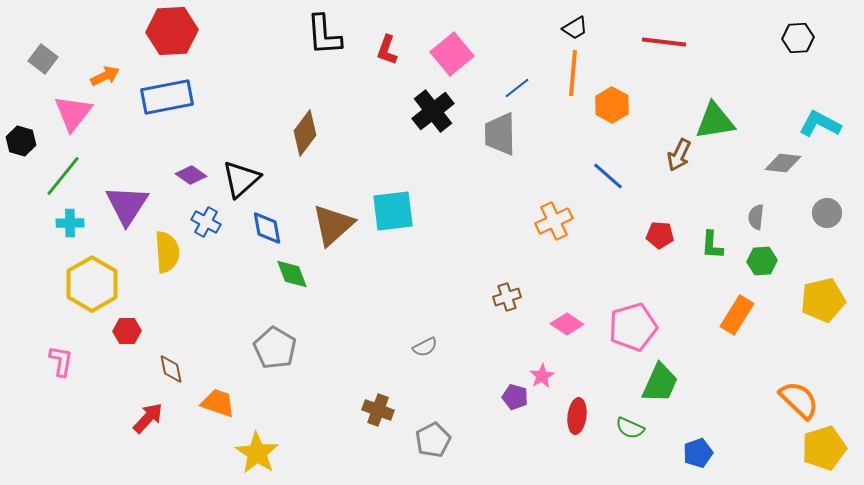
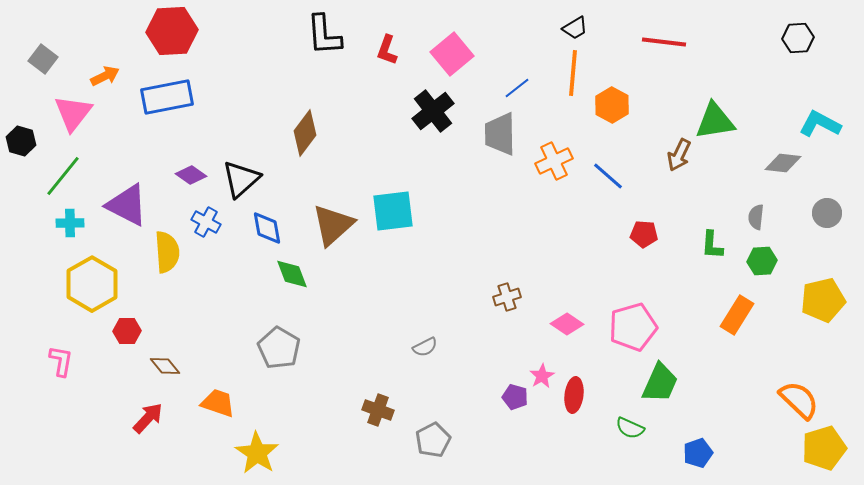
purple triangle at (127, 205): rotated 36 degrees counterclockwise
orange cross at (554, 221): moved 60 px up
red pentagon at (660, 235): moved 16 px left, 1 px up
gray pentagon at (275, 348): moved 4 px right
brown diamond at (171, 369): moved 6 px left, 3 px up; rotated 28 degrees counterclockwise
red ellipse at (577, 416): moved 3 px left, 21 px up
